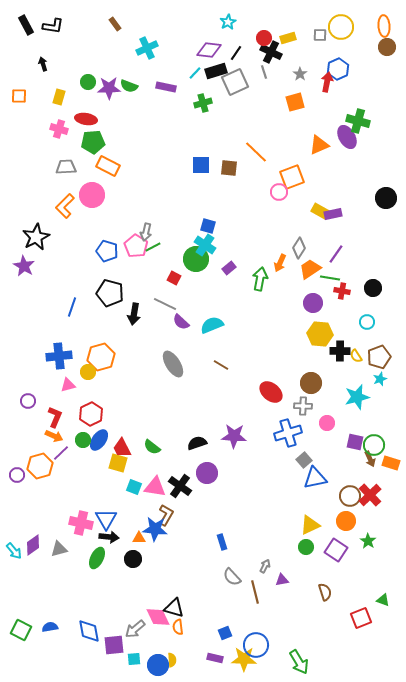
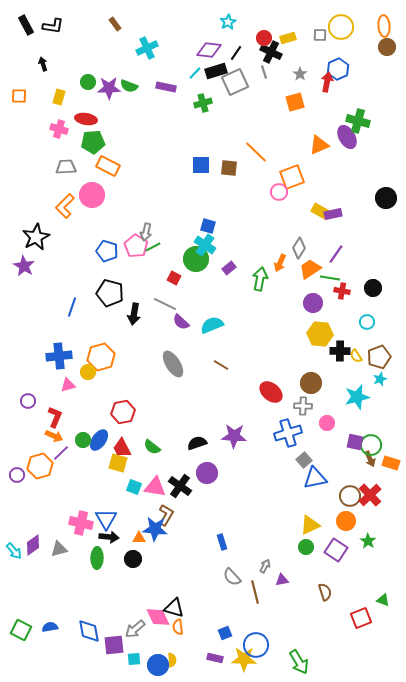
red hexagon at (91, 414): moved 32 px right, 2 px up; rotated 15 degrees clockwise
green circle at (374, 445): moved 3 px left
green ellipse at (97, 558): rotated 25 degrees counterclockwise
